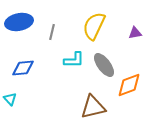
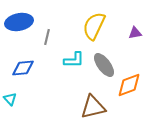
gray line: moved 5 px left, 5 px down
